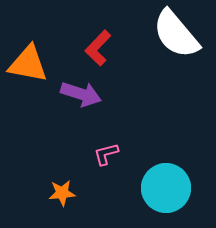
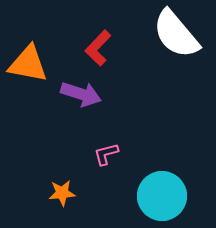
cyan circle: moved 4 px left, 8 px down
